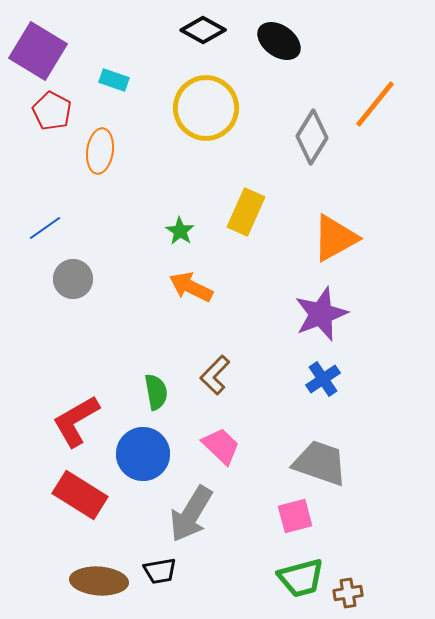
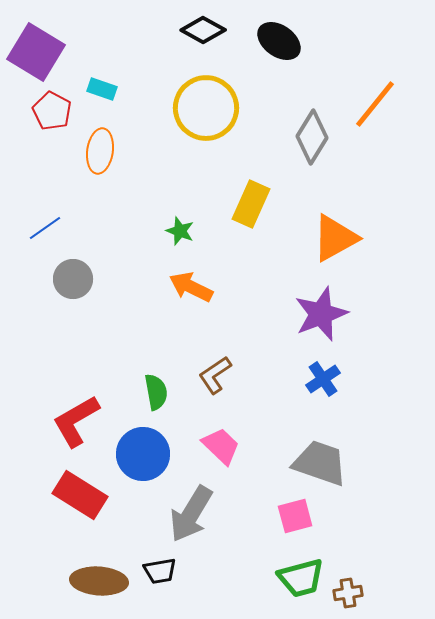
purple square: moved 2 px left, 1 px down
cyan rectangle: moved 12 px left, 9 px down
yellow rectangle: moved 5 px right, 8 px up
green star: rotated 12 degrees counterclockwise
brown L-shape: rotated 12 degrees clockwise
